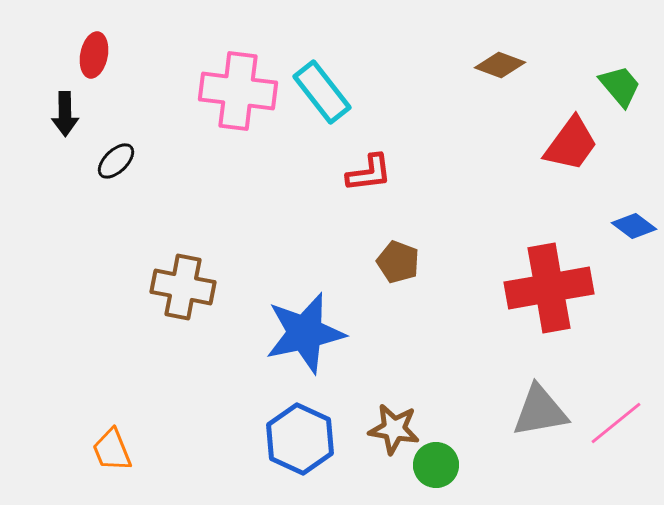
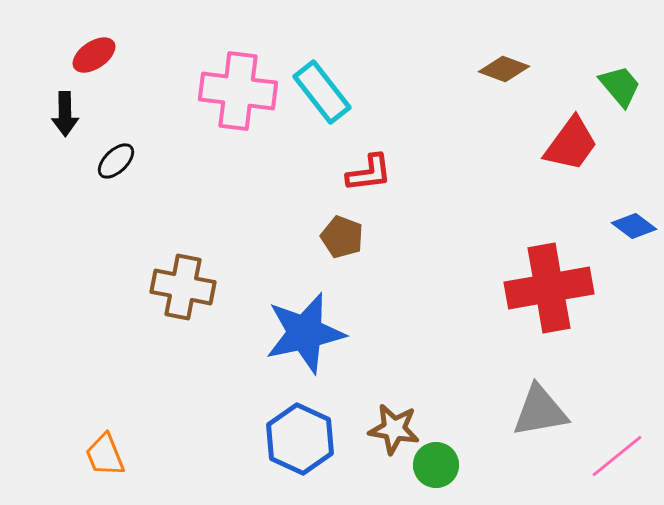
red ellipse: rotated 45 degrees clockwise
brown diamond: moved 4 px right, 4 px down
brown pentagon: moved 56 px left, 25 px up
pink line: moved 1 px right, 33 px down
orange trapezoid: moved 7 px left, 5 px down
